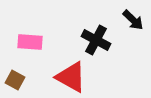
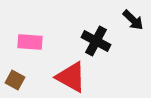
black cross: moved 1 px down
